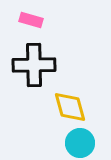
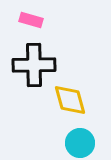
yellow diamond: moved 7 px up
